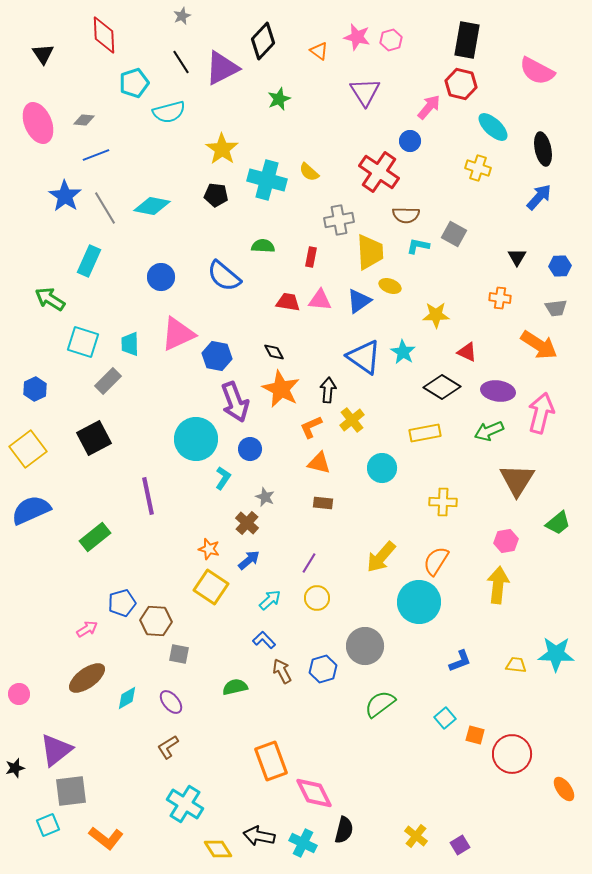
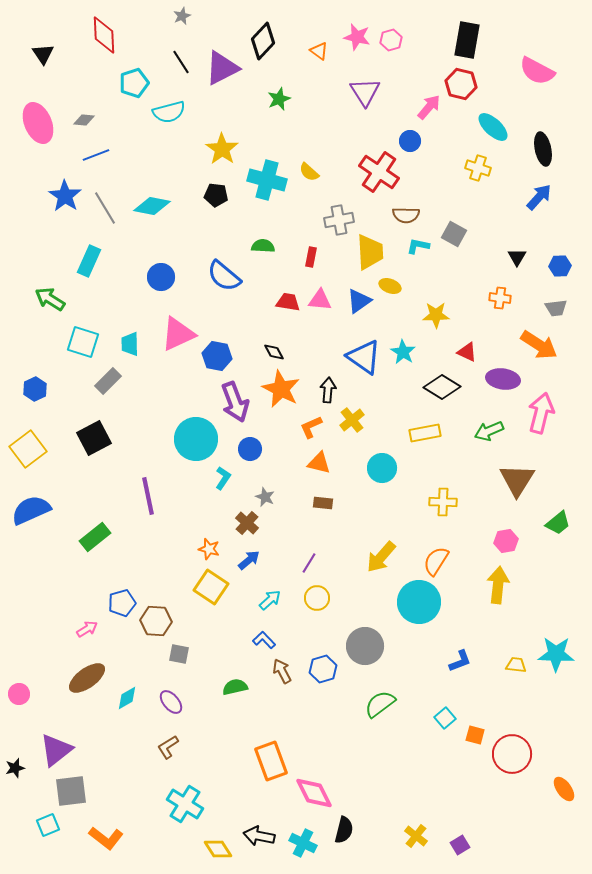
purple ellipse at (498, 391): moved 5 px right, 12 px up
